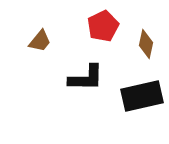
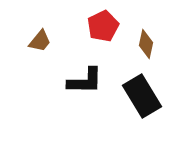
black L-shape: moved 1 px left, 3 px down
black rectangle: rotated 72 degrees clockwise
